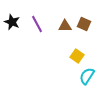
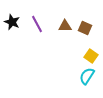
brown square: moved 1 px right, 4 px down
yellow square: moved 14 px right
